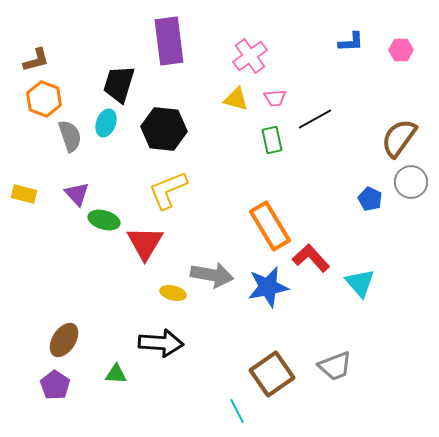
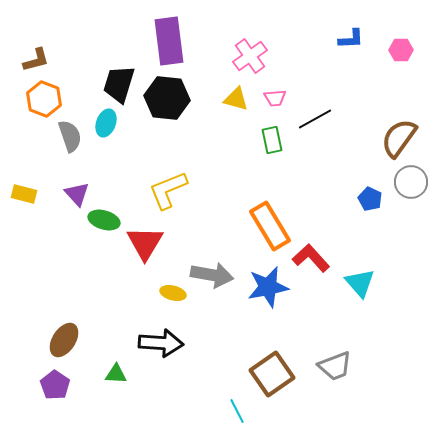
blue L-shape: moved 3 px up
black hexagon: moved 3 px right, 31 px up
